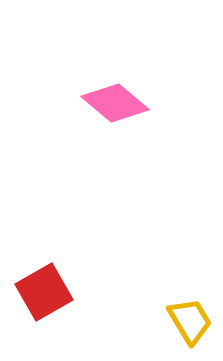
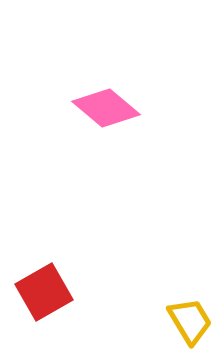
pink diamond: moved 9 px left, 5 px down
